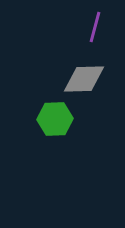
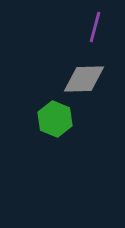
green hexagon: rotated 24 degrees clockwise
